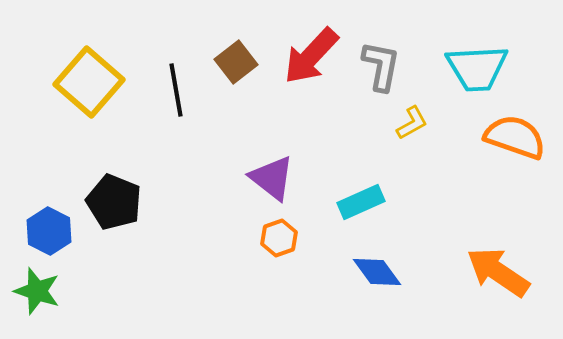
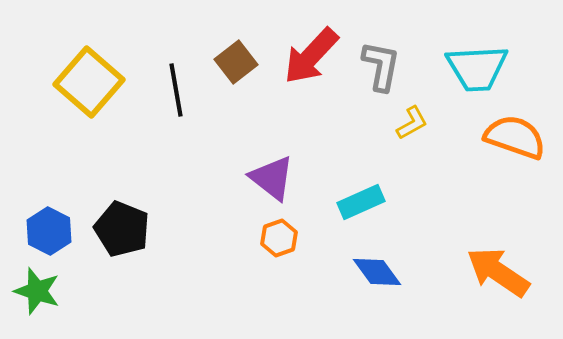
black pentagon: moved 8 px right, 27 px down
